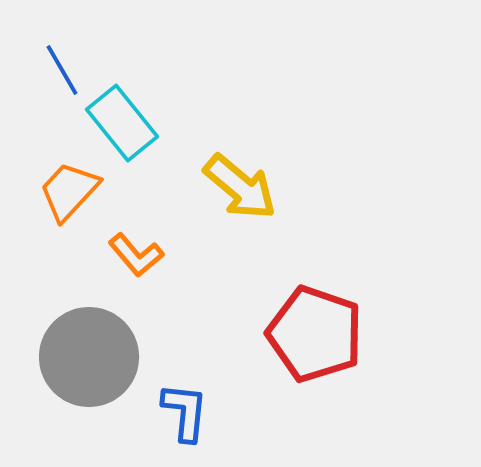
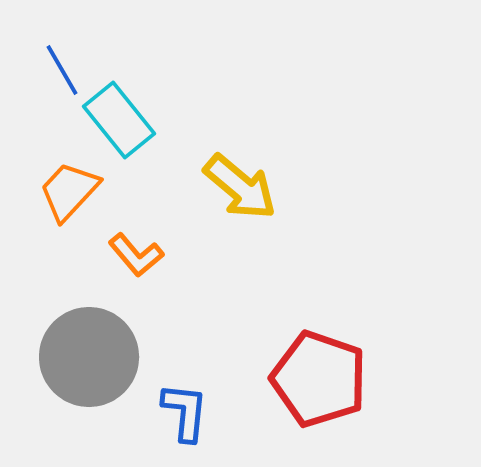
cyan rectangle: moved 3 px left, 3 px up
red pentagon: moved 4 px right, 45 px down
